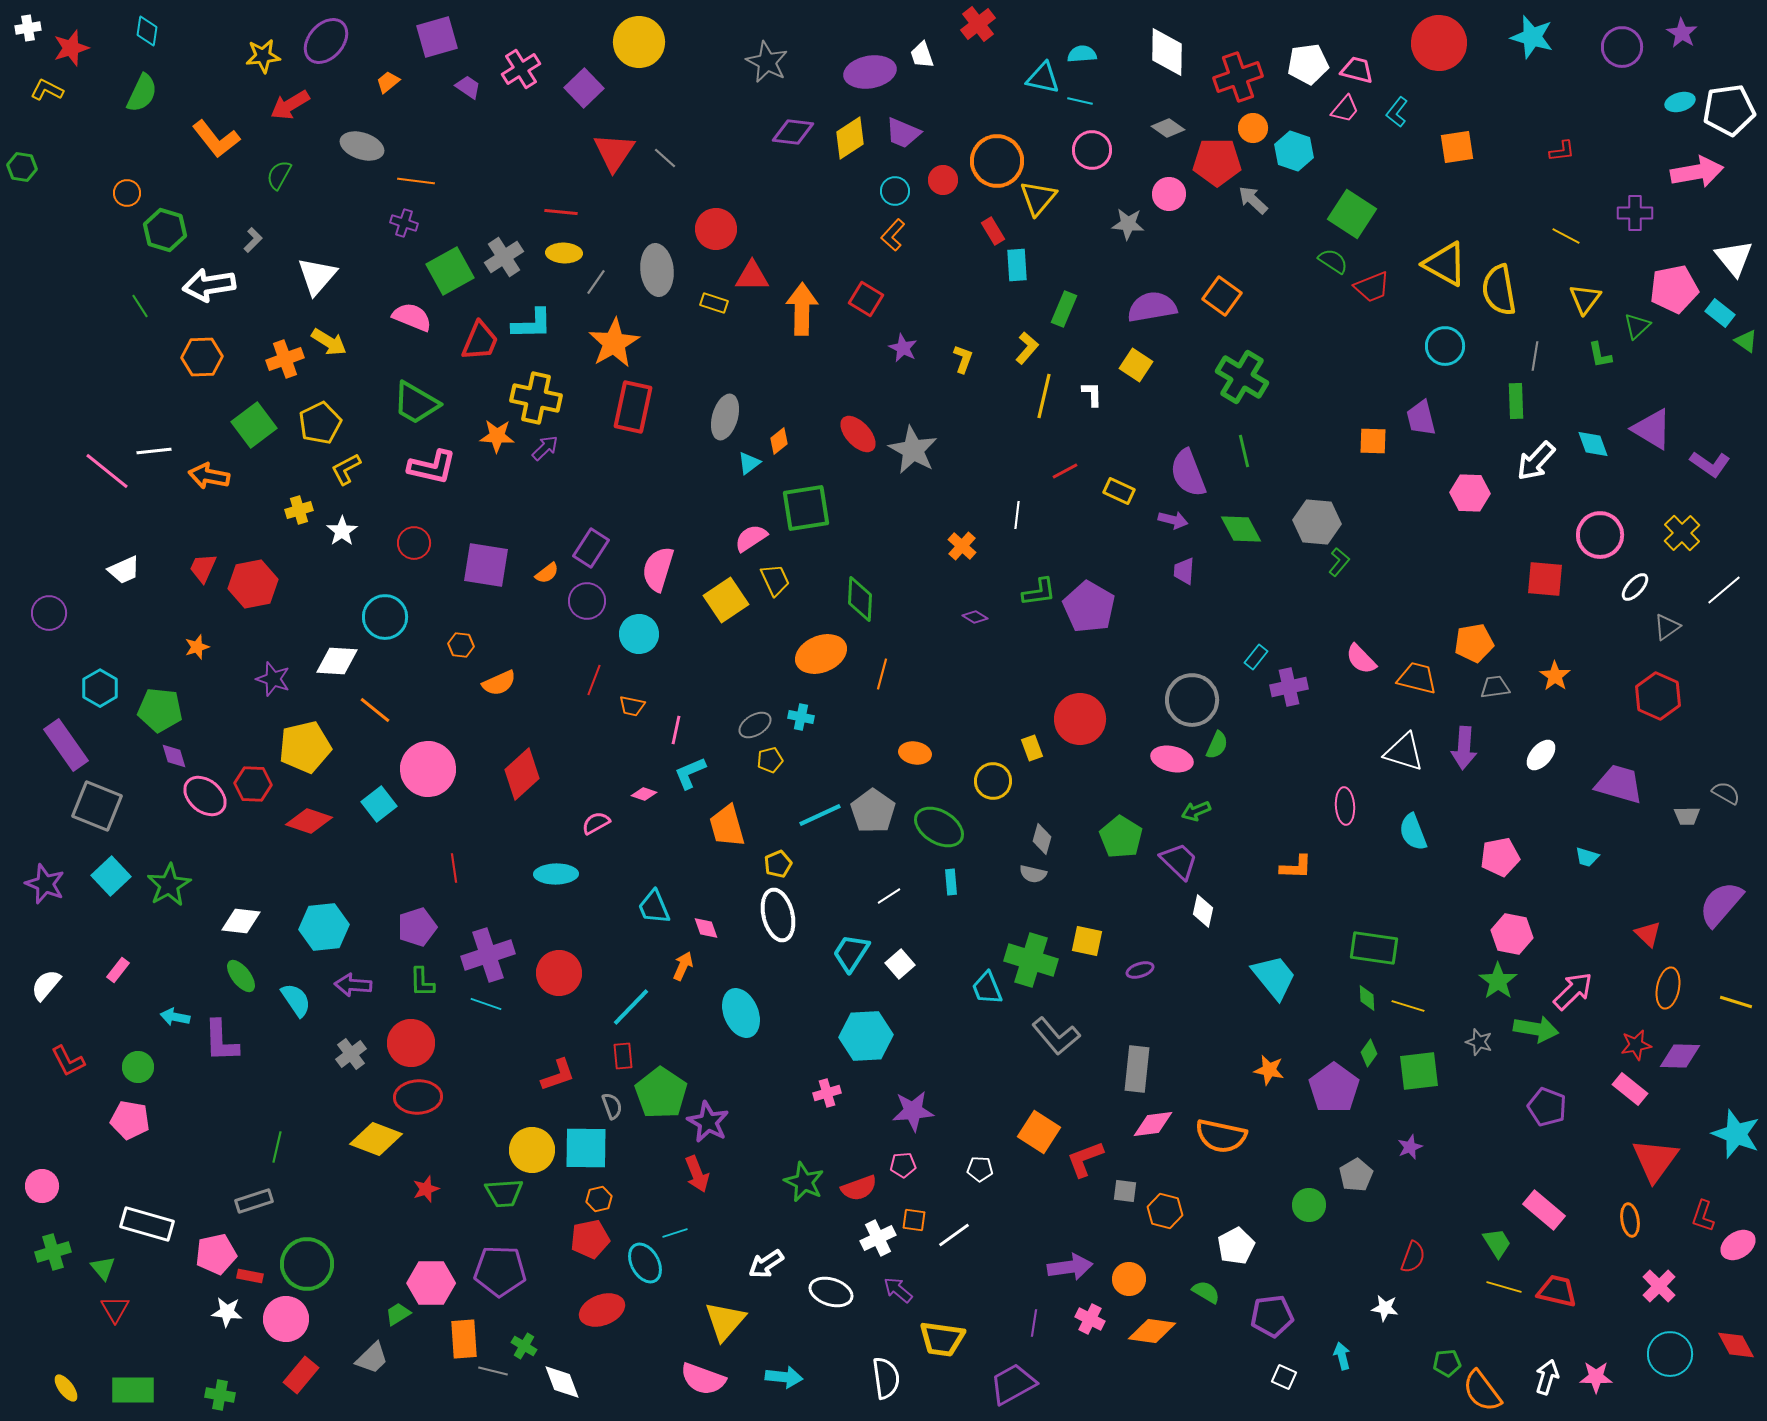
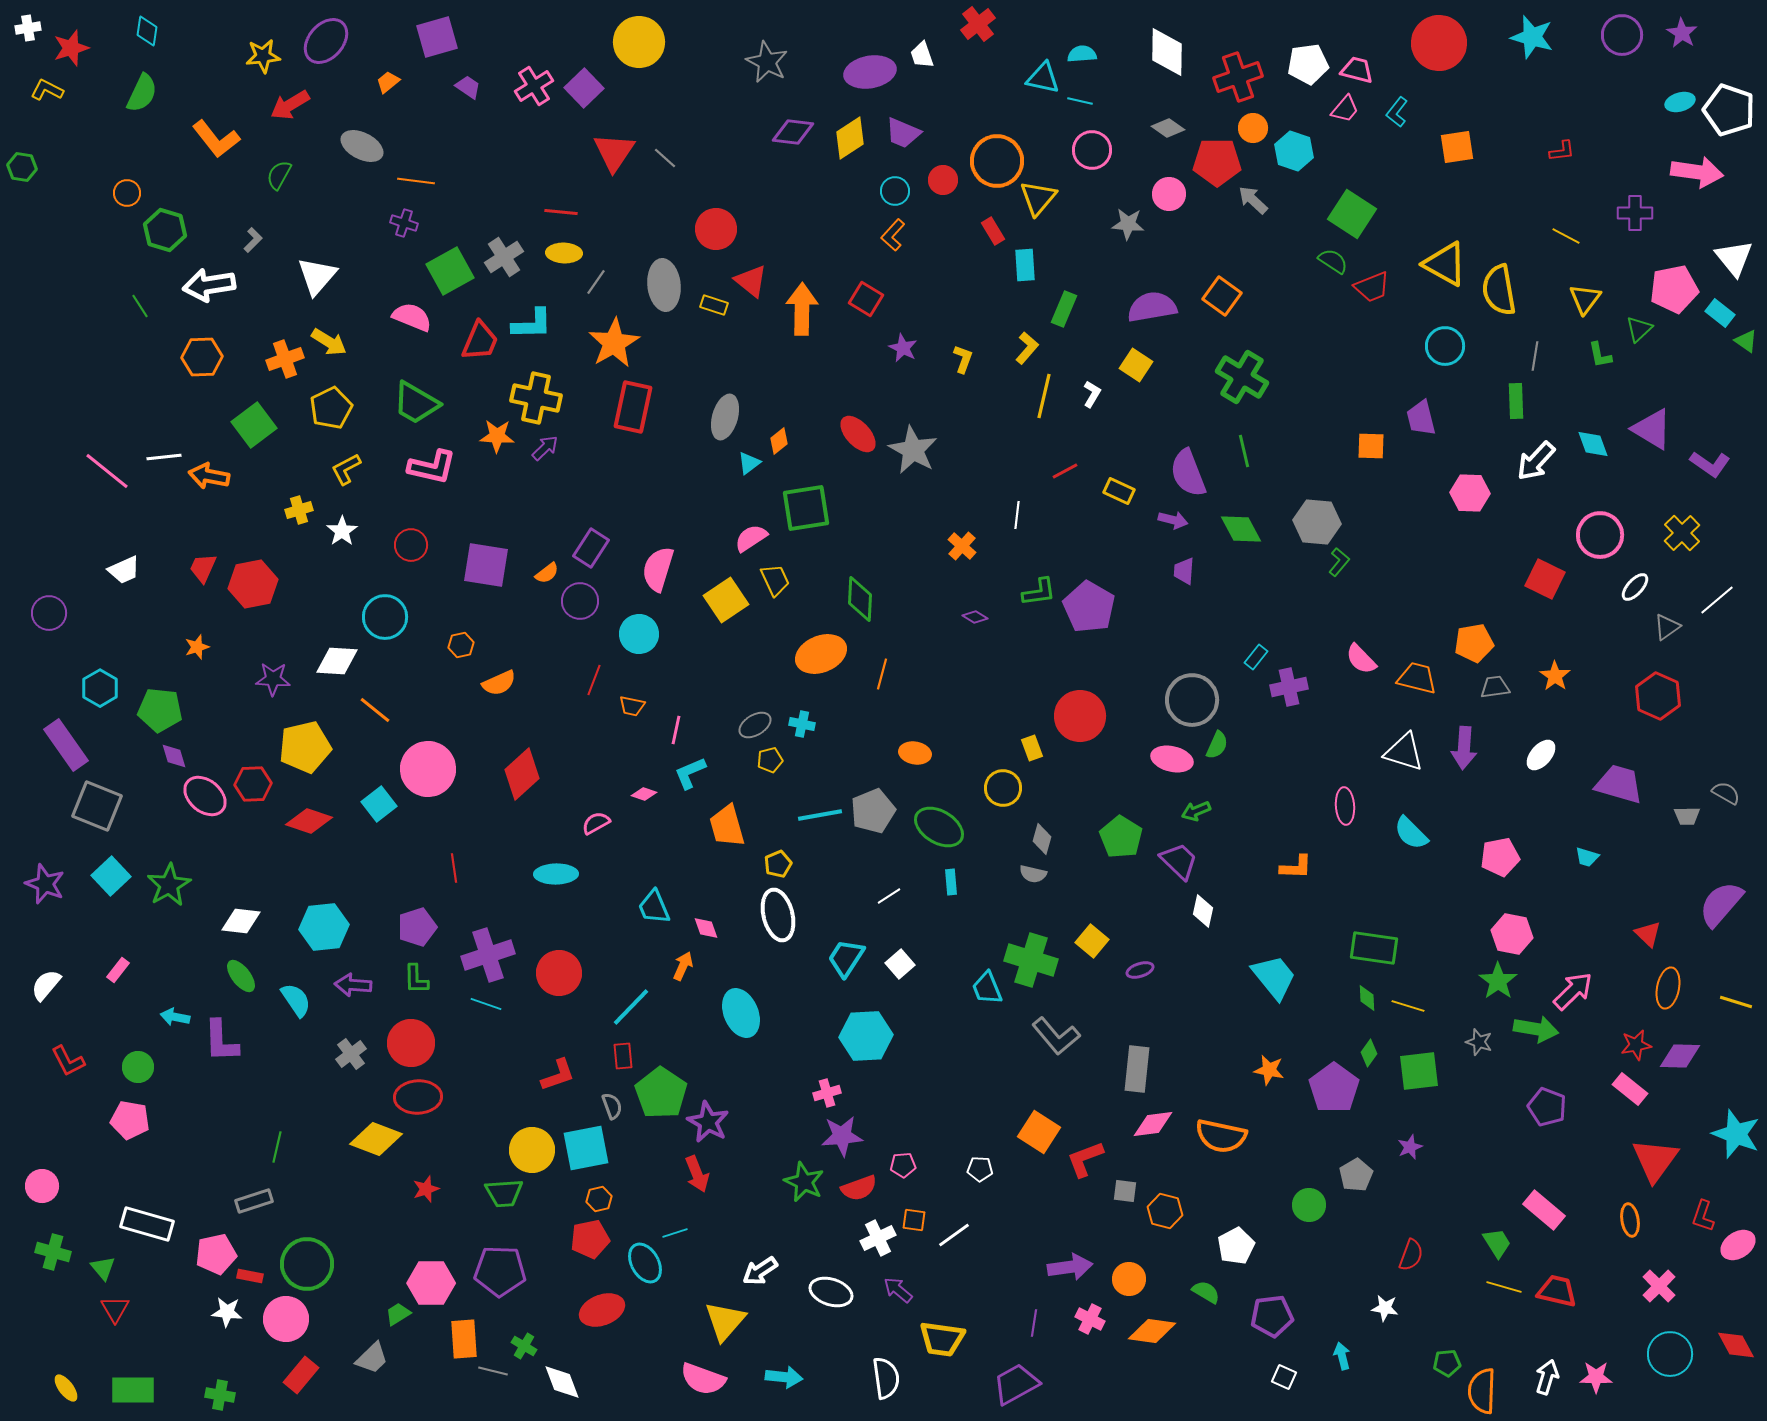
purple circle at (1622, 47): moved 12 px up
pink cross at (521, 69): moved 13 px right, 17 px down
white pentagon at (1729, 110): rotated 27 degrees clockwise
gray ellipse at (362, 146): rotated 9 degrees clockwise
pink arrow at (1697, 172): rotated 18 degrees clockwise
cyan rectangle at (1017, 265): moved 8 px right
gray ellipse at (657, 270): moved 7 px right, 15 px down
red triangle at (752, 276): moved 1 px left, 5 px down; rotated 39 degrees clockwise
yellow rectangle at (714, 303): moved 2 px down
green triangle at (1637, 326): moved 2 px right, 3 px down
white L-shape at (1092, 394): rotated 32 degrees clockwise
yellow pentagon at (320, 423): moved 11 px right, 15 px up
orange square at (1373, 441): moved 2 px left, 5 px down
white line at (154, 451): moved 10 px right, 6 px down
red circle at (414, 543): moved 3 px left, 2 px down
red square at (1545, 579): rotated 21 degrees clockwise
white line at (1724, 590): moved 7 px left, 10 px down
purple circle at (587, 601): moved 7 px left
orange hexagon at (461, 645): rotated 20 degrees counterclockwise
purple star at (273, 679): rotated 16 degrees counterclockwise
cyan cross at (801, 717): moved 1 px right, 7 px down
red circle at (1080, 719): moved 3 px up
yellow circle at (993, 781): moved 10 px right, 7 px down
red hexagon at (253, 784): rotated 6 degrees counterclockwise
gray pentagon at (873, 811): rotated 15 degrees clockwise
cyan line at (820, 815): rotated 15 degrees clockwise
cyan semicircle at (1413, 832): moved 2 px left, 1 px down; rotated 24 degrees counterclockwise
yellow square at (1087, 941): moved 5 px right; rotated 28 degrees clockwise
cyan trapezoid at (851, 953): moved 5 px left, 5 px down
green L-shape at (422, 982): moved 6 px left, 3 px up
purple star at (913, 1111): moved 71 px left, 25 px down
cyan square at (586, 1148): rotated 12 degrees counterclockwise
green cross at (53, 1252): rotated 32 degrees clockwise
red semicircle at (1413, 1257): moved 2 px left, 2 px up
white arrow at (766, 1264): moved 6 px left, 7 px down
purple trapezoid at (1013, 1384): moved 3 px right
orange semicircle at (1482, 1391): rotated 39 degrees clockwise
